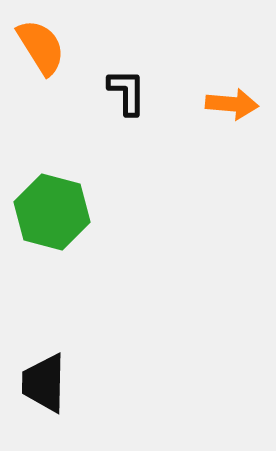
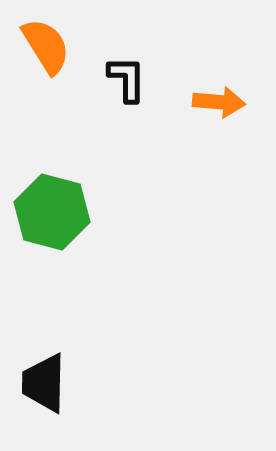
orange semicircle: moved 5 px right, 1 px up
black L-shape: moved 13 px up
orange arrow: moved 13 px left, 2 px up
